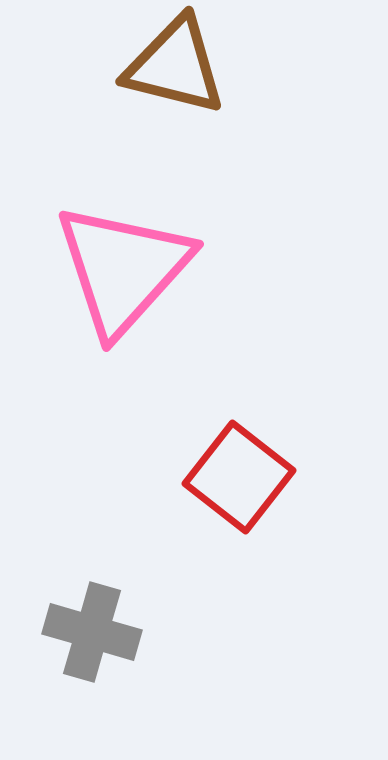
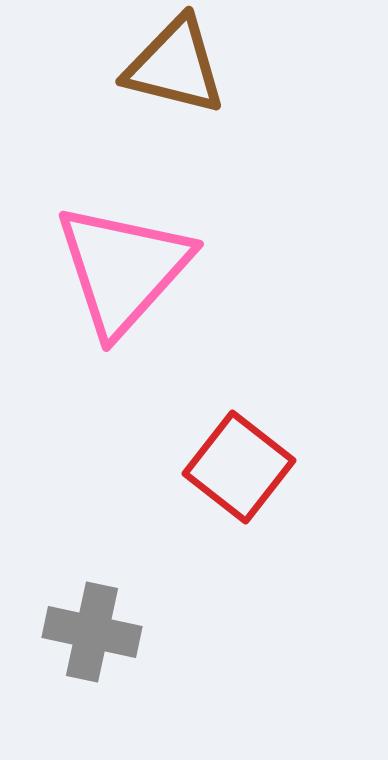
red square: moved 10 px up
gray cross: rotated 4 degrees counterclockwise
